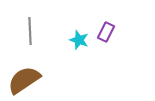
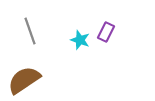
gray line: rotated 16 degrees counterclockwise
cyan star: moved 1 px right
